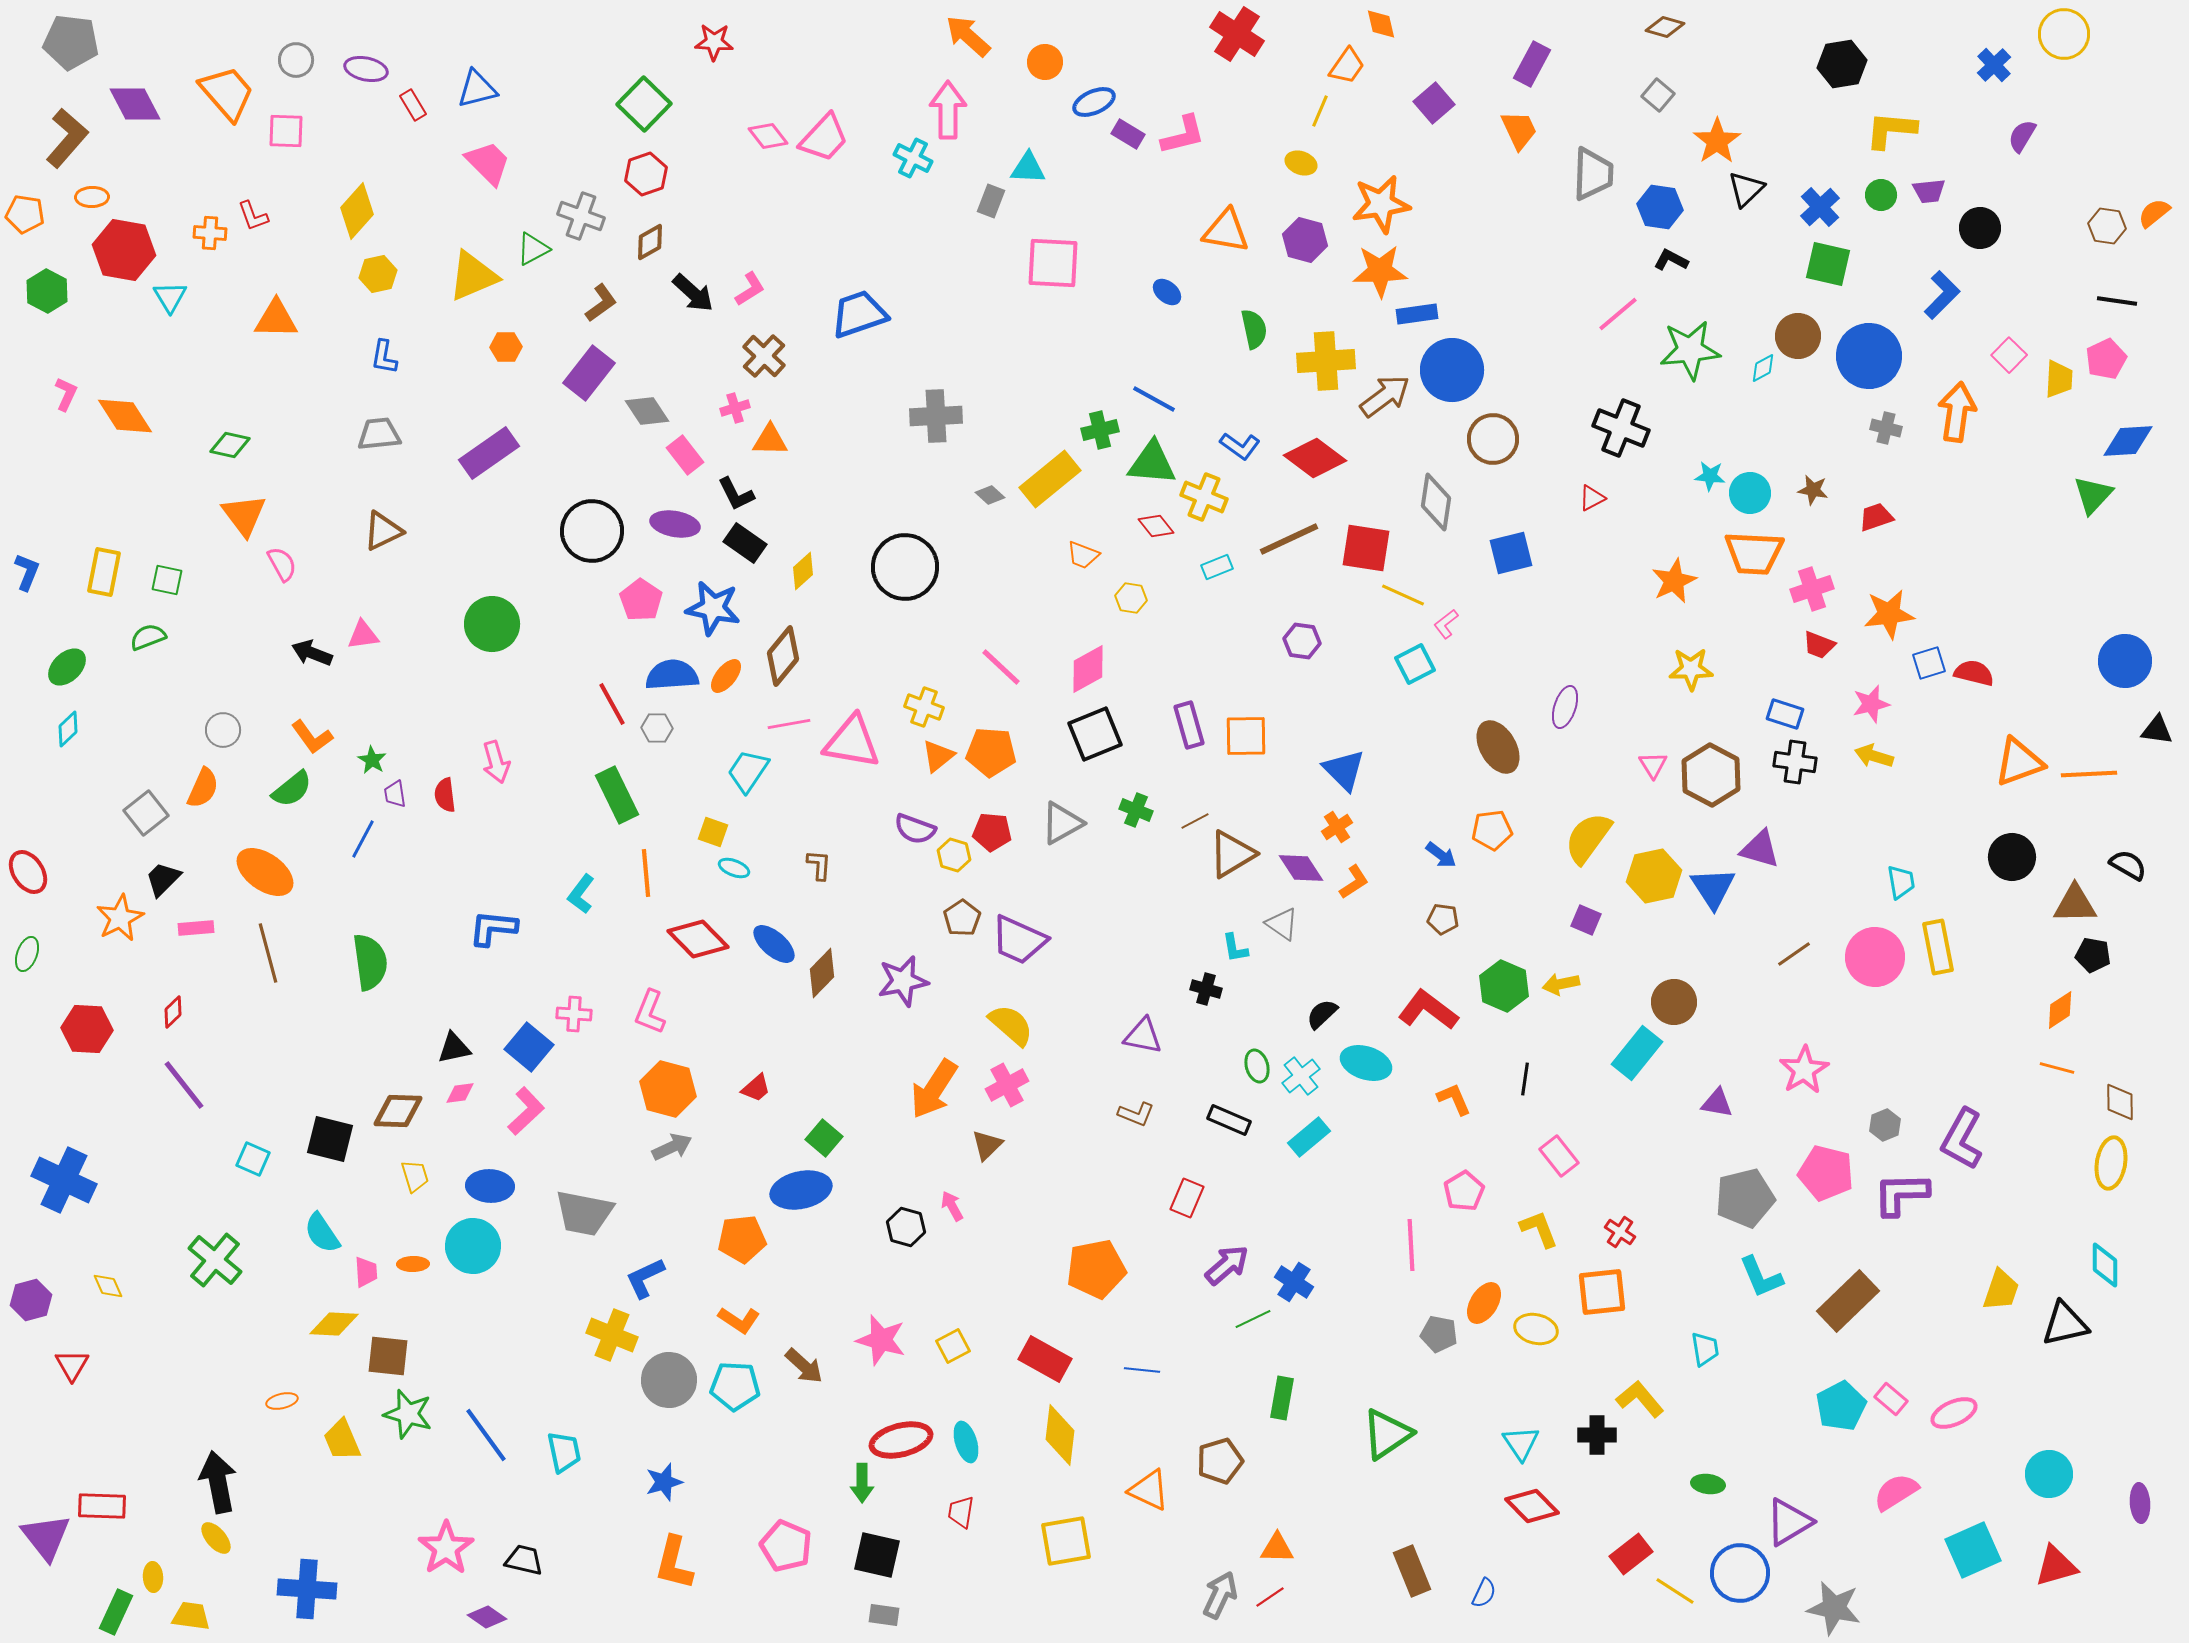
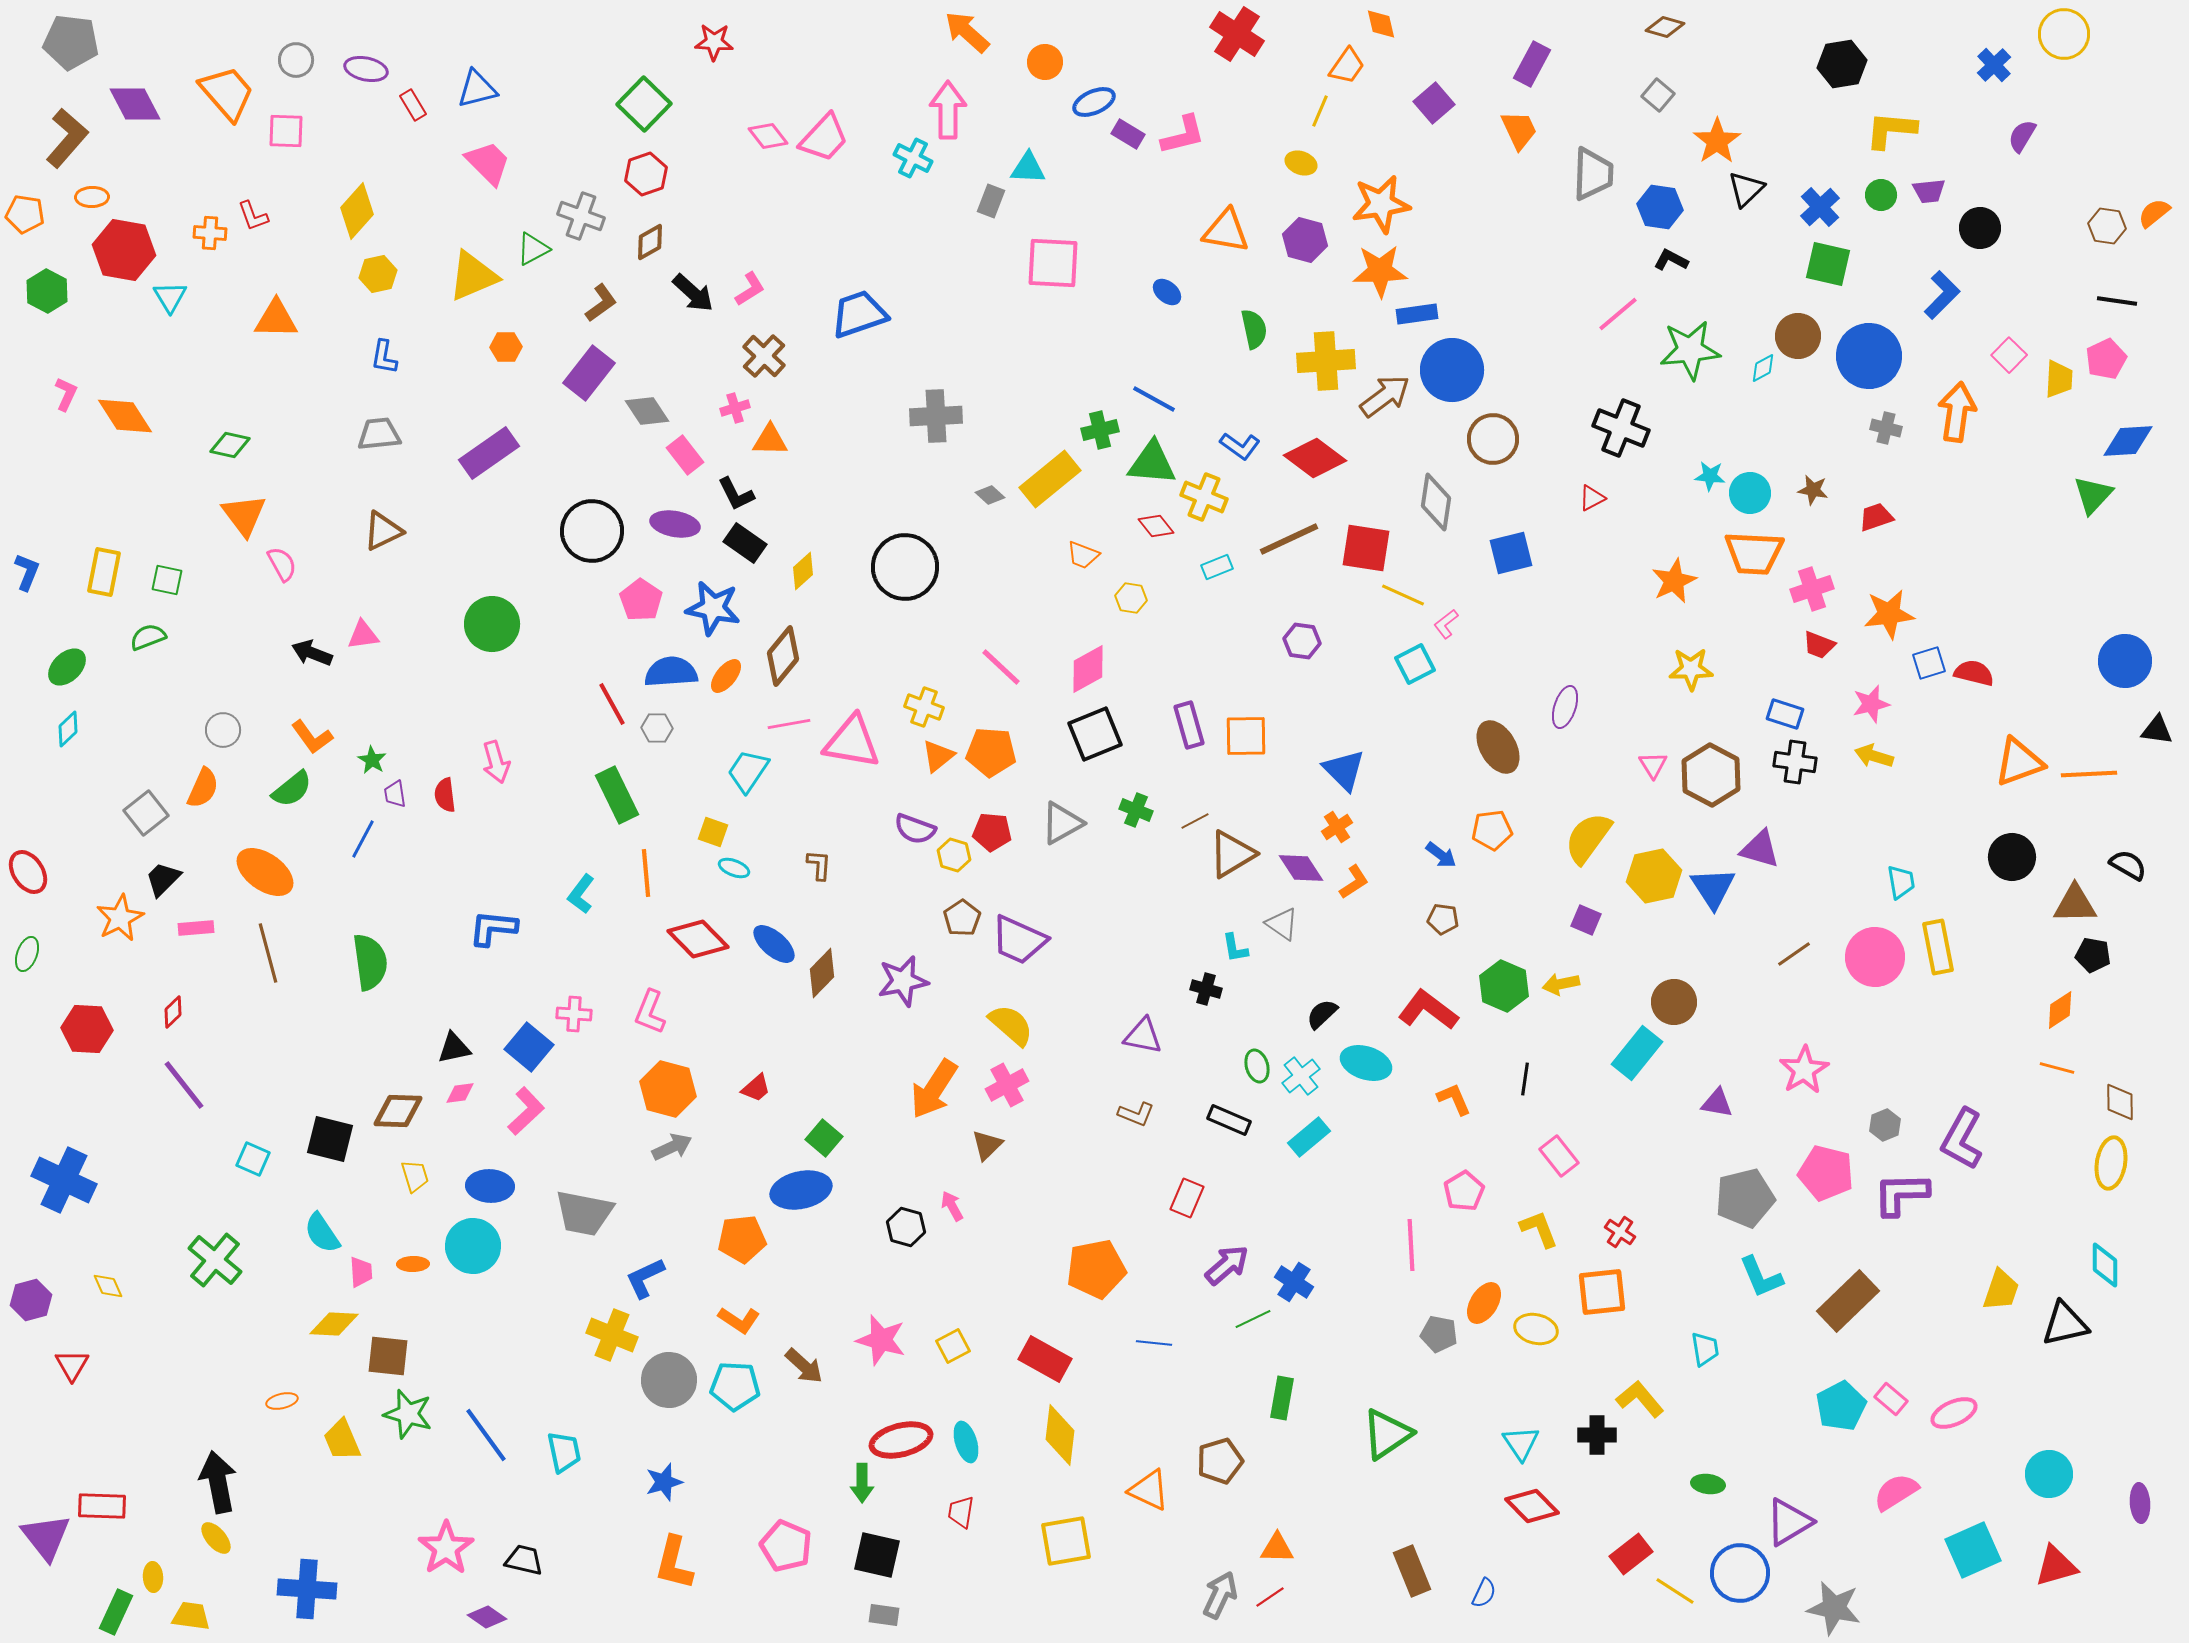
orange arrow at (968, 36): moved 1 px left, 4 px up
blue semicircle at (672, 675): moved 1 px left, 3 px up
pink trapezoid at (366, 1272): moved 5 px left
blue line at (1142, 1370): moved 12 px right, 27 px up
